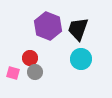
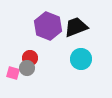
black trapezoid: moved 2 px left, 2 px up; rotated 50 degrees clockwise
gray circle: moved 8 px left, 4 px up
